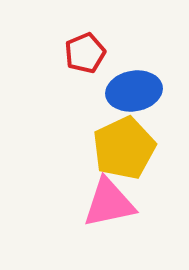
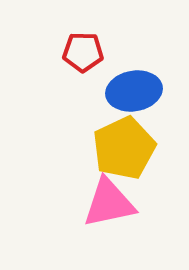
red pentagon: moved 2 px left, 1 px up; rotated 24 degrees clockwise
